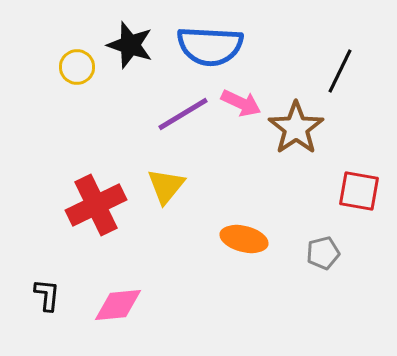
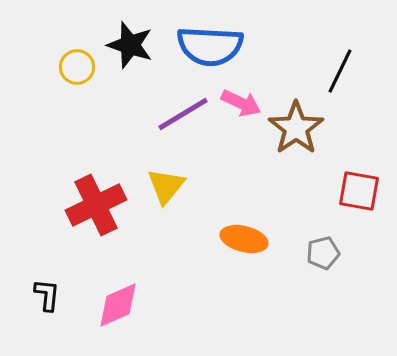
pink diamond: rotated 18 degrees counterclockwise
